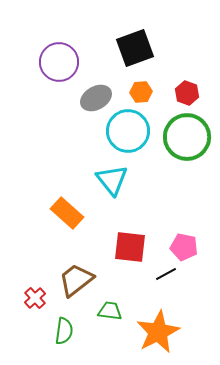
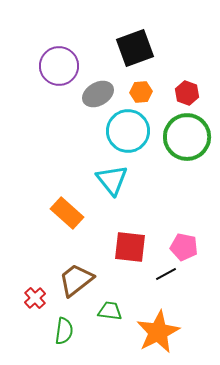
purple circle: moved 4 px down
gray ellipse: moved 2 px right, 4 px up
